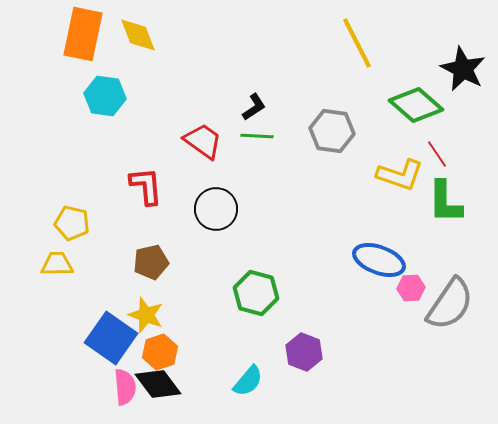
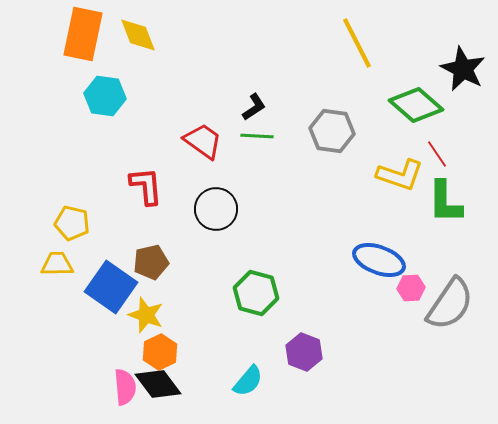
blue square: moved 51 px up
orange hexagon: rotated 8 degrees counterclockwise
